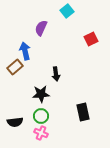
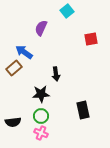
red square: rotated 16 degrees clockwise
blue arrow: moved 1 px left, 1 px down; rotated 42 degrees counterclockwise
brown rectangle: moved 1 px left, 1 px down
black rectangle: moved 2 px up
black semicircle: moved 2 px left
